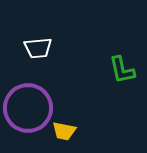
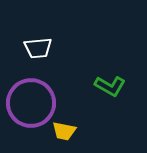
green L-shape: moved 12 px left, 16 px down; rotated 48 degrees counterclockwise
purple circle: moved 3 px right, 5 px up
